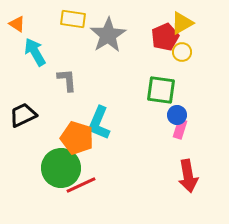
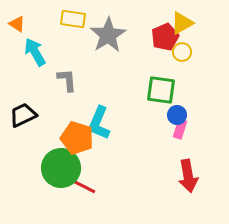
red line: rotated 52 degrees clockwise
